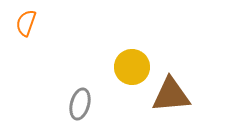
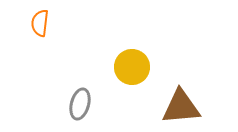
orange semicircle: moved 14 px right; rotated 12 degrees counterclockwise
brown triangle: moved 10 px right, 12 px down
